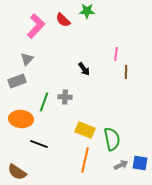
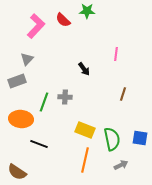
brown line: moved 3 px left, 22 px down; rotated 16 degrees clockwise
blue square: moved 25 px up
